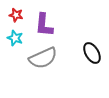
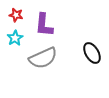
cyan star: rotated 21 degrees clockwise
